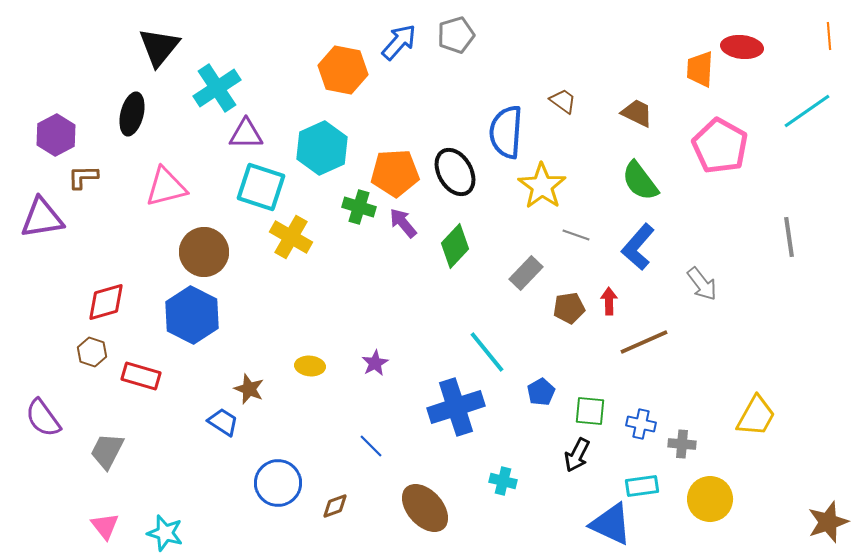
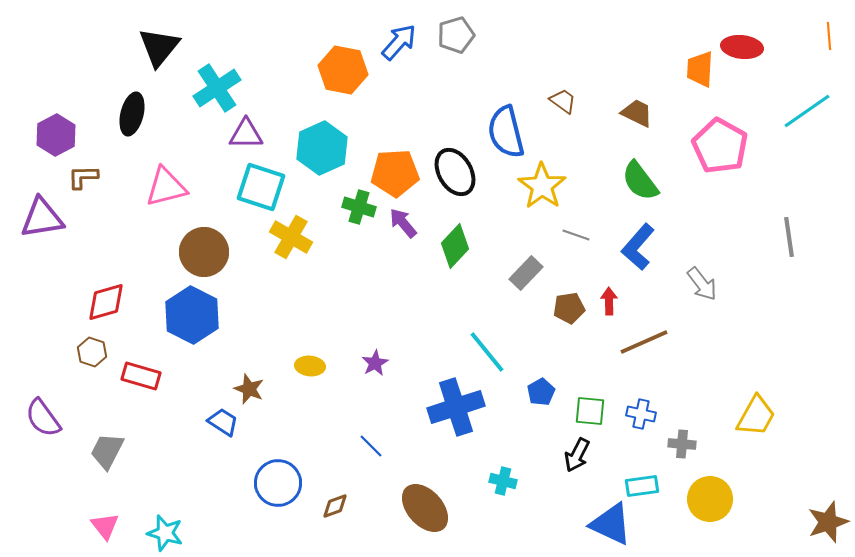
blue semicircle at (506, 132): rotated 18 degrees counterclockwise
blue cross at (641, 424): moved 10 px up
